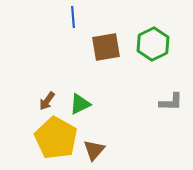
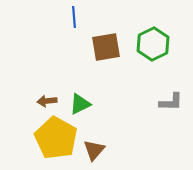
blue line: moved 1 px right
brown arrow: rotated 48 degrees clockwise
